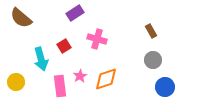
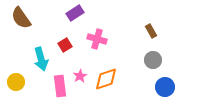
brown semicircle: rotated 15 degrees clockwise
red square: moved 1 px right, 1 px up
